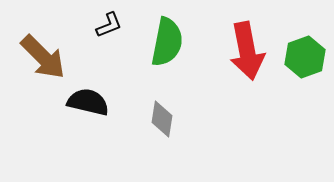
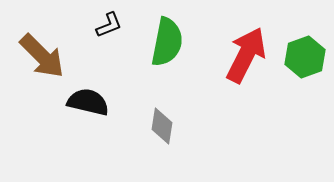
red arrow: moved 1 px left, 4 px down; rotated 142 degrees counterclockwise
brown arrow: moved 1 px left, 1 px up
gray diamond: moved 7 px down
